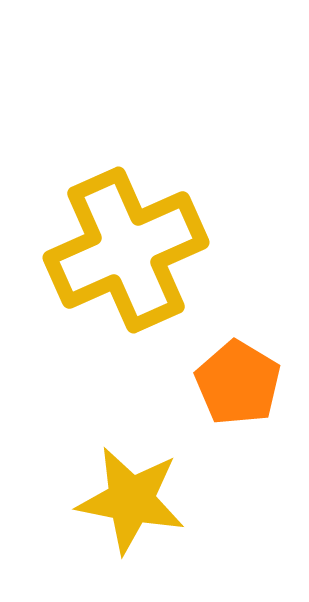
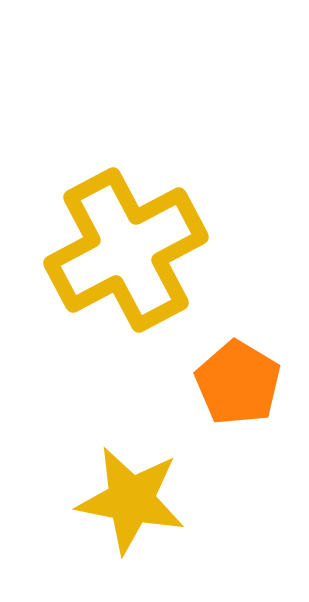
yellow cross: rotated 4 degrees counterclockwise
